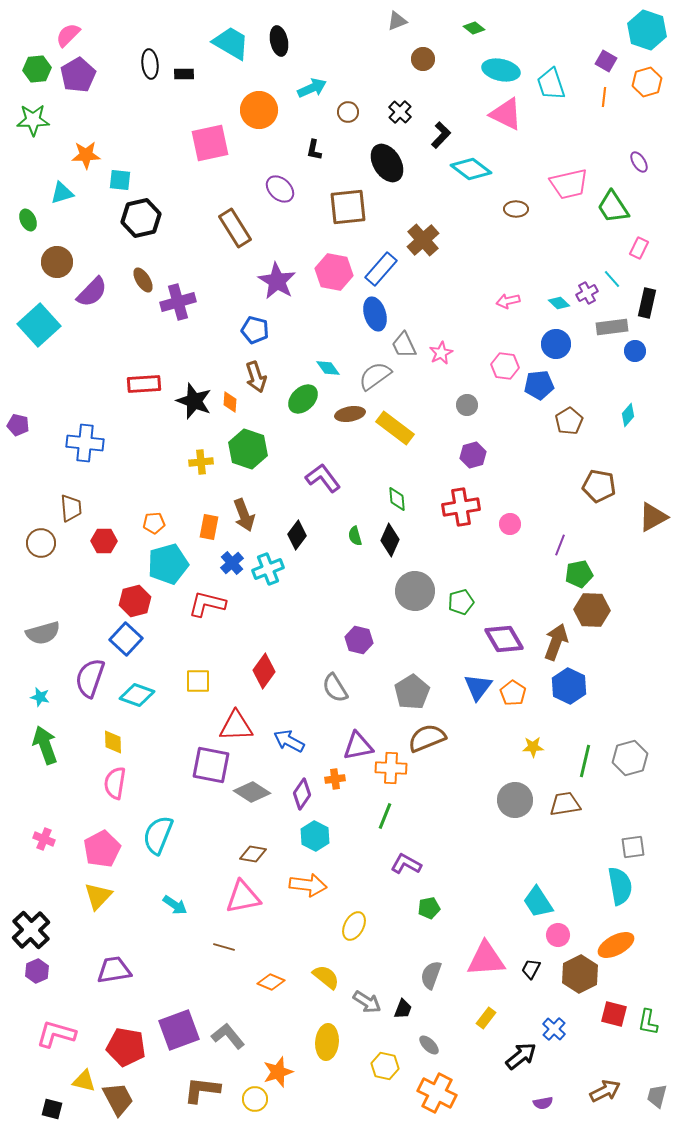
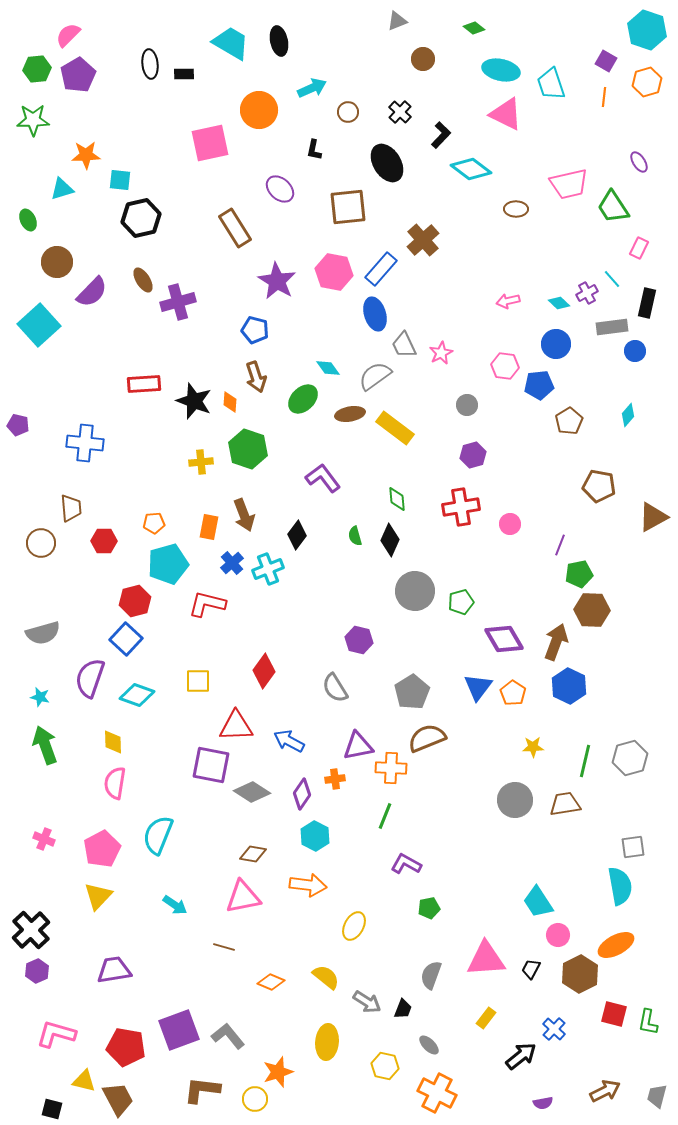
cyan triangle at (62, 193): moved 4 px up
